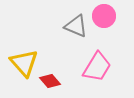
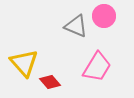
red diamond: moved 1 px down
